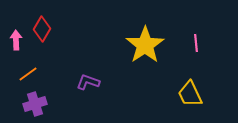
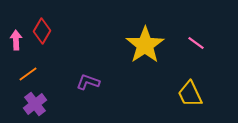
red diamond: moved 2 px down
pink line: rotated 48 degrees counterclockwise
purple cross: rotated 20 degrees counterclockwise
